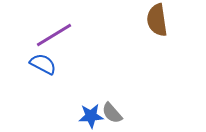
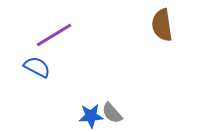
brown semicircle: moved 5 px right, 5 px down
blue semicircle: moved 6 px left, 3 px down
